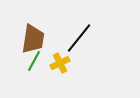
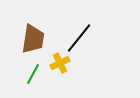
green line: moved 1 px left, 13 px down
